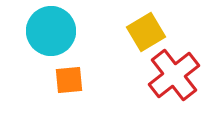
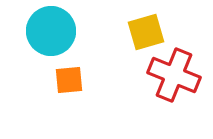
yellow square: rotated 15 degrees clockwise
red cross: rotated 30 degrees counterclockwise
